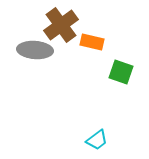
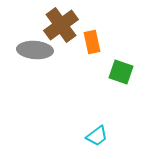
orange rectangle: rotated 65 degrees clockwise
cyan trapezoid: moved 4 px up
